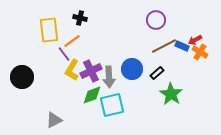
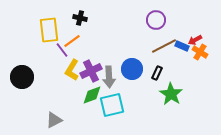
purple line: moved 2 px left, 4 px up
black rectangle: rotated 24 degrees counterclockwise
